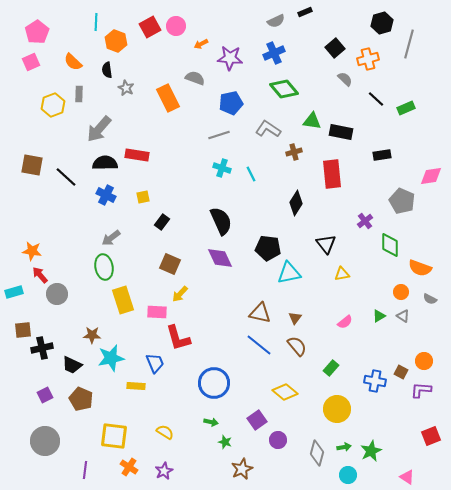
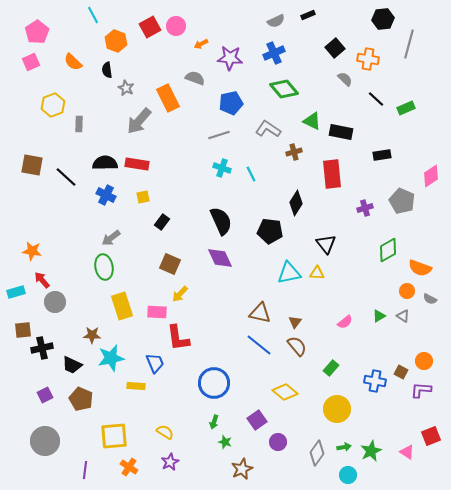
black rectangle at (305, 12): moved 3 px right, 3 px down
cyan line at (96, 22): moved 3 px left, 7 px up; rotated 30 degrees counterclockwise
black hexagon at (382, 23): moved 1 px right, 4 px up; rotated 10 degrees clockwise
orange cross at (368, 59): rotated 25 degrees clockwise
gray rectangle at (79, 94): moved 30 px down
green triangle at (312, 121): rotated 18 degrees clockwise
gray arrow at (99, 129): moved 40 px right, 8 px up
red rectangle at (137, 155): moved 9 px down
pink diamond at (431, 176): rotated 25 degrees counterclockwise
purple cross at (365, 221): moved 13 px up; rotated 21 degrees clockwise
green diamond at (390, 245): moved 2 px left, 5 px down; rotated 60 degrees clockwise
black pentagon at (268, 248): moved 2 px right, 17 px up
yellow triangle at (342, 274): moved 25 px left, 1 px up; rotated 14 degrees clockwise
red arrow at (40, 275): moved 2 px right, 5 px down
cyan rectangle at (14, 292): moved 2 px right
orange circle at (401, 292): moved 6 px right, 1 px up
gray circle at (57, 294): moved 2 px left, 8 px down
yellow rectangle at (123, 300): moved 1 px left, 6 px down
brown triangle at (295, 318): moved 4 px down
red L-shape at (178, 338): rotated 8 degrees clockwise
green arrow at (211, 422): moved 3 px right; rotated 96 degrees clockwise
yellow square at (114, 436): rotated 12 degrees counterclockwise
purple circle at (278, 440): moved 2 px down
gray diamond at (317, 453): rotated 20 degrees clockwise
purple star at (164, 471): moved 6 px right, 9 px up
pink triangle at (407, 477): moved 25 px up
